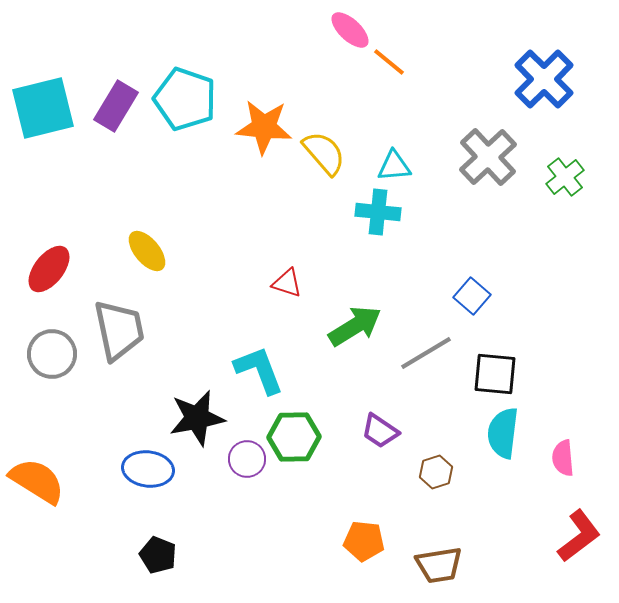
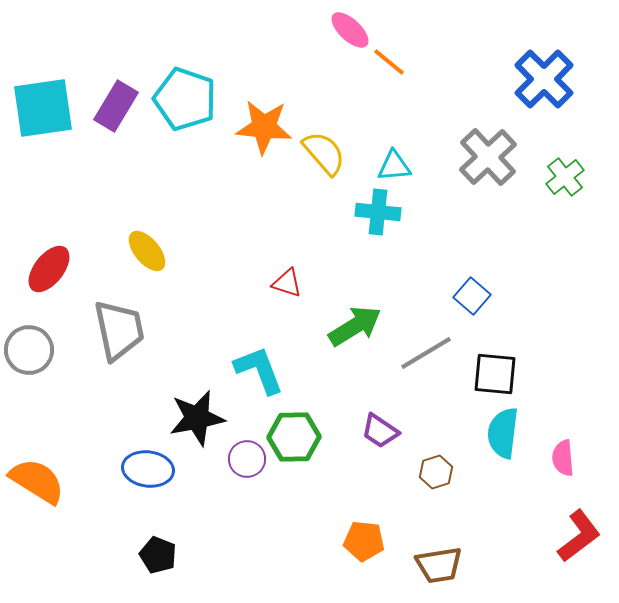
cyan square: rotated 6 degrees clockwise
gray circle: moved 23 px left, 4 px up
